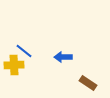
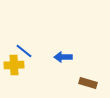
brown rectangle: rotated 18 degrees counterclockwise
